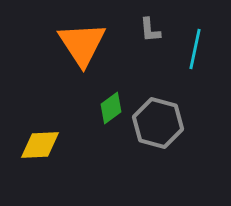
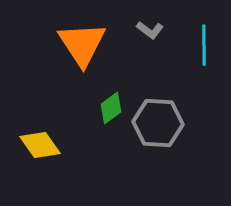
gray L-shape: rotated 48 degrees counterclockwise
cyan line: moved 9 px right, 4 px up; rotated 12 degrees counterclockwise
gray hexagon: rotated 12 degrees counterclockwise
yellow diamond: rotated 57 degrees clockwise
